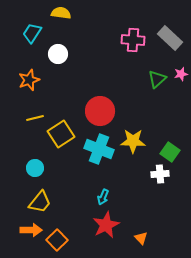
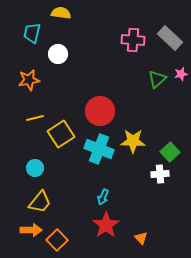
cyan trapezoid: rotated 20 degrees counterclockwise
orange star: rotated 10 degrees clockwise
green square: rotated 12 degrees clockwise
red star: rotated 8 degrees counterclockwise
